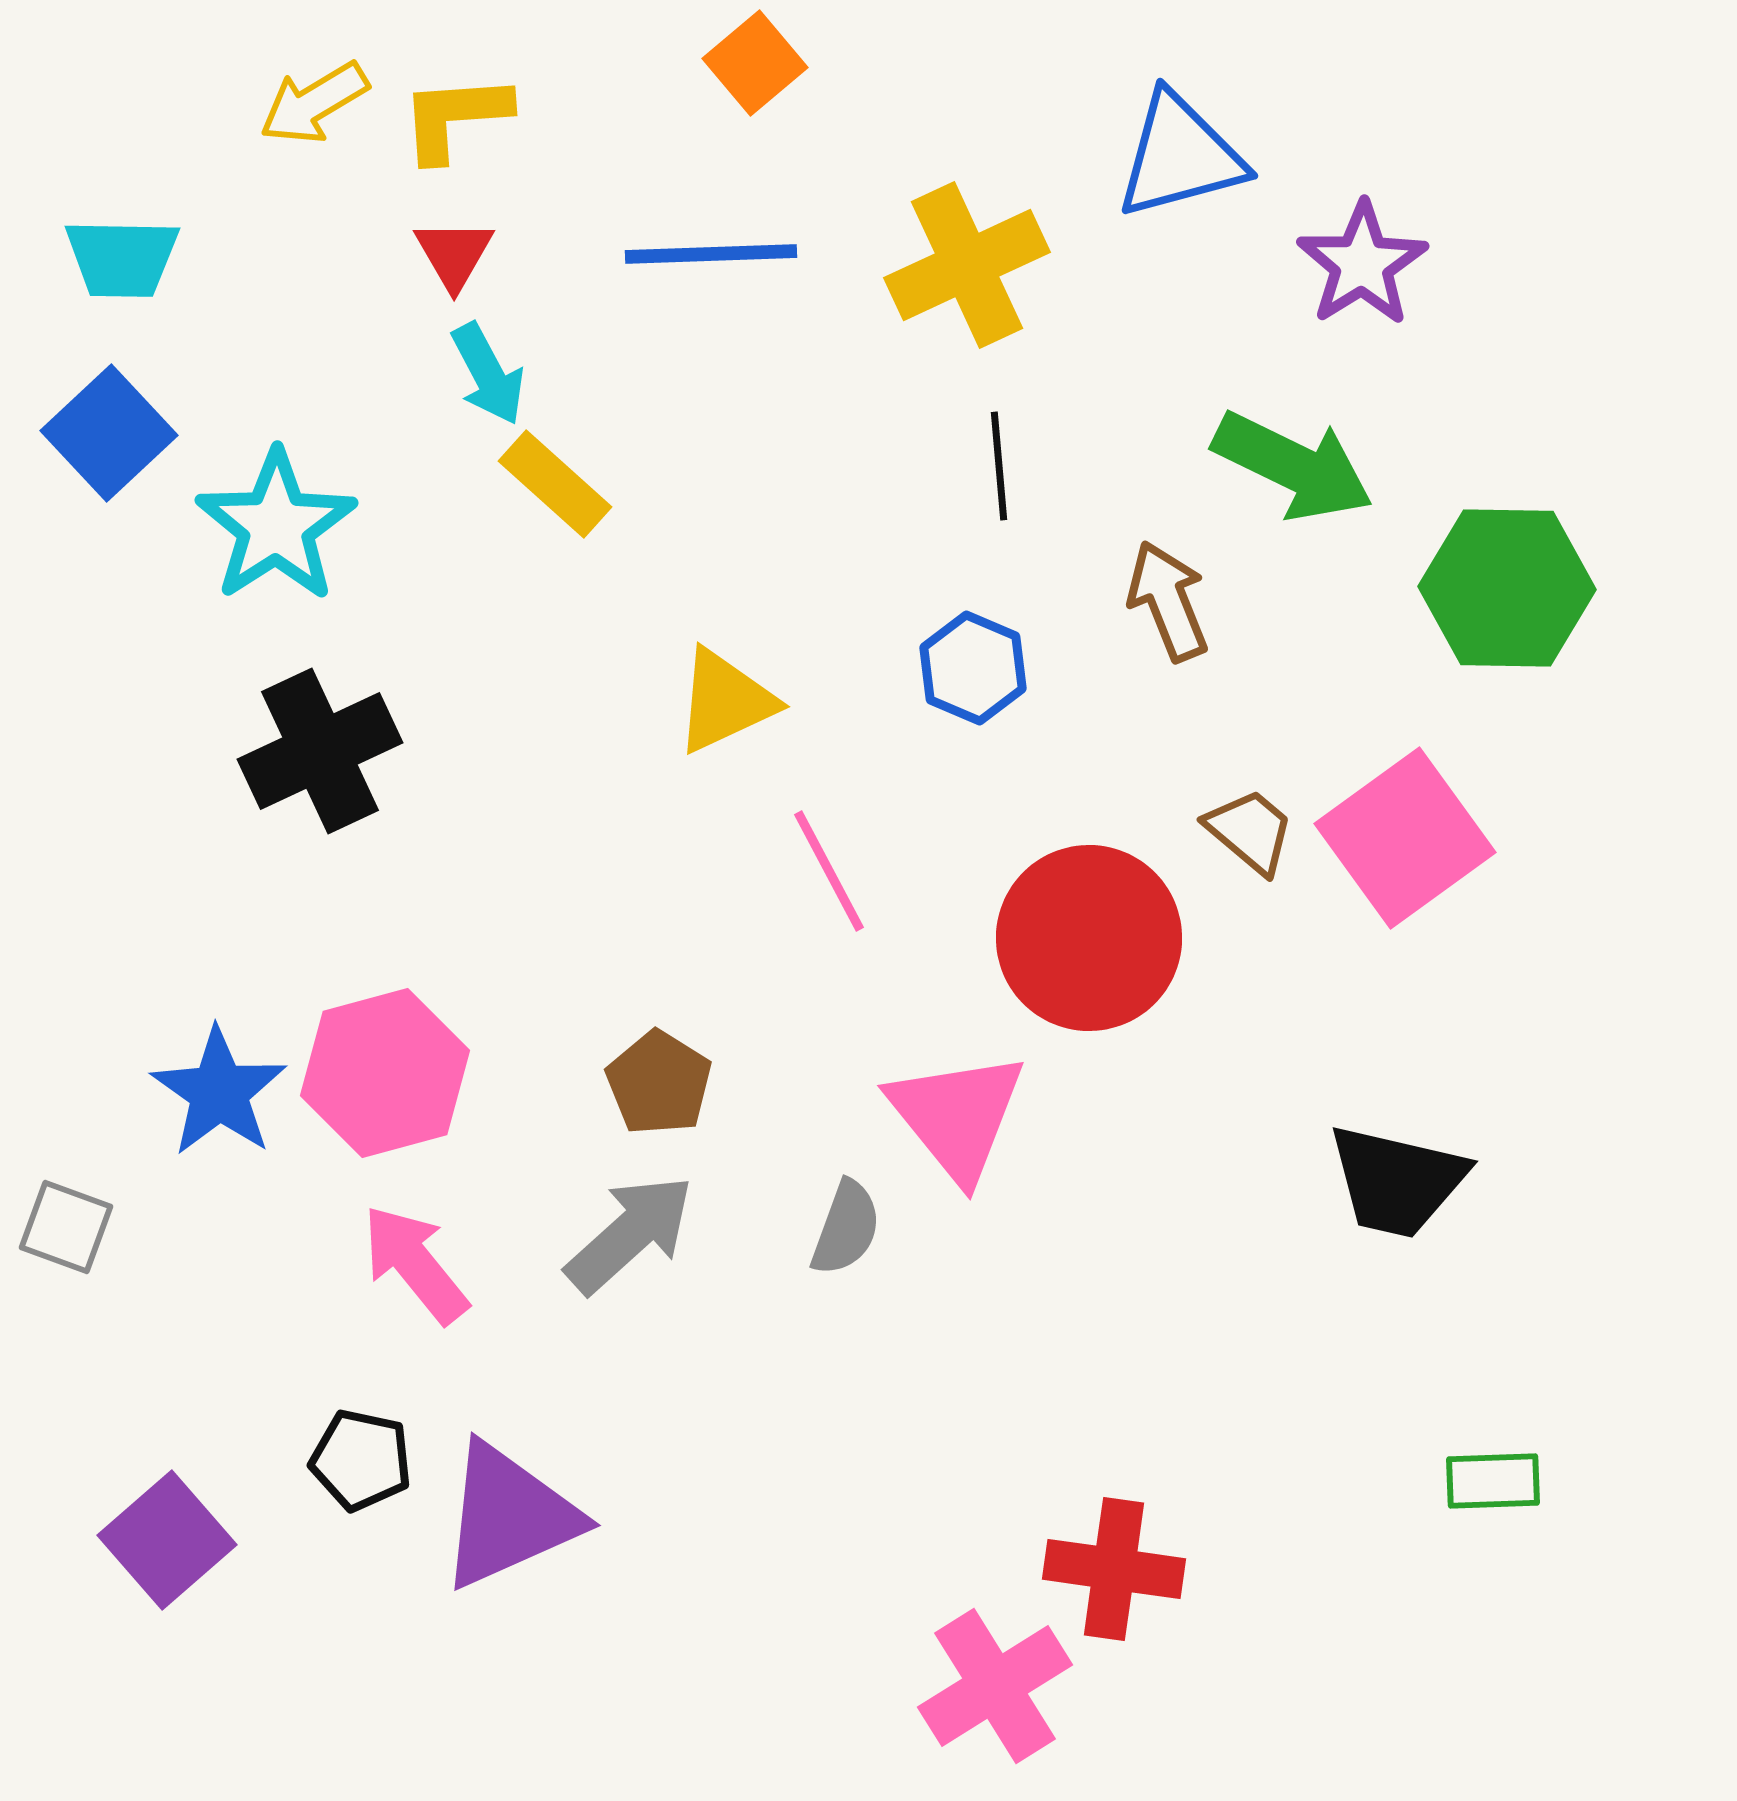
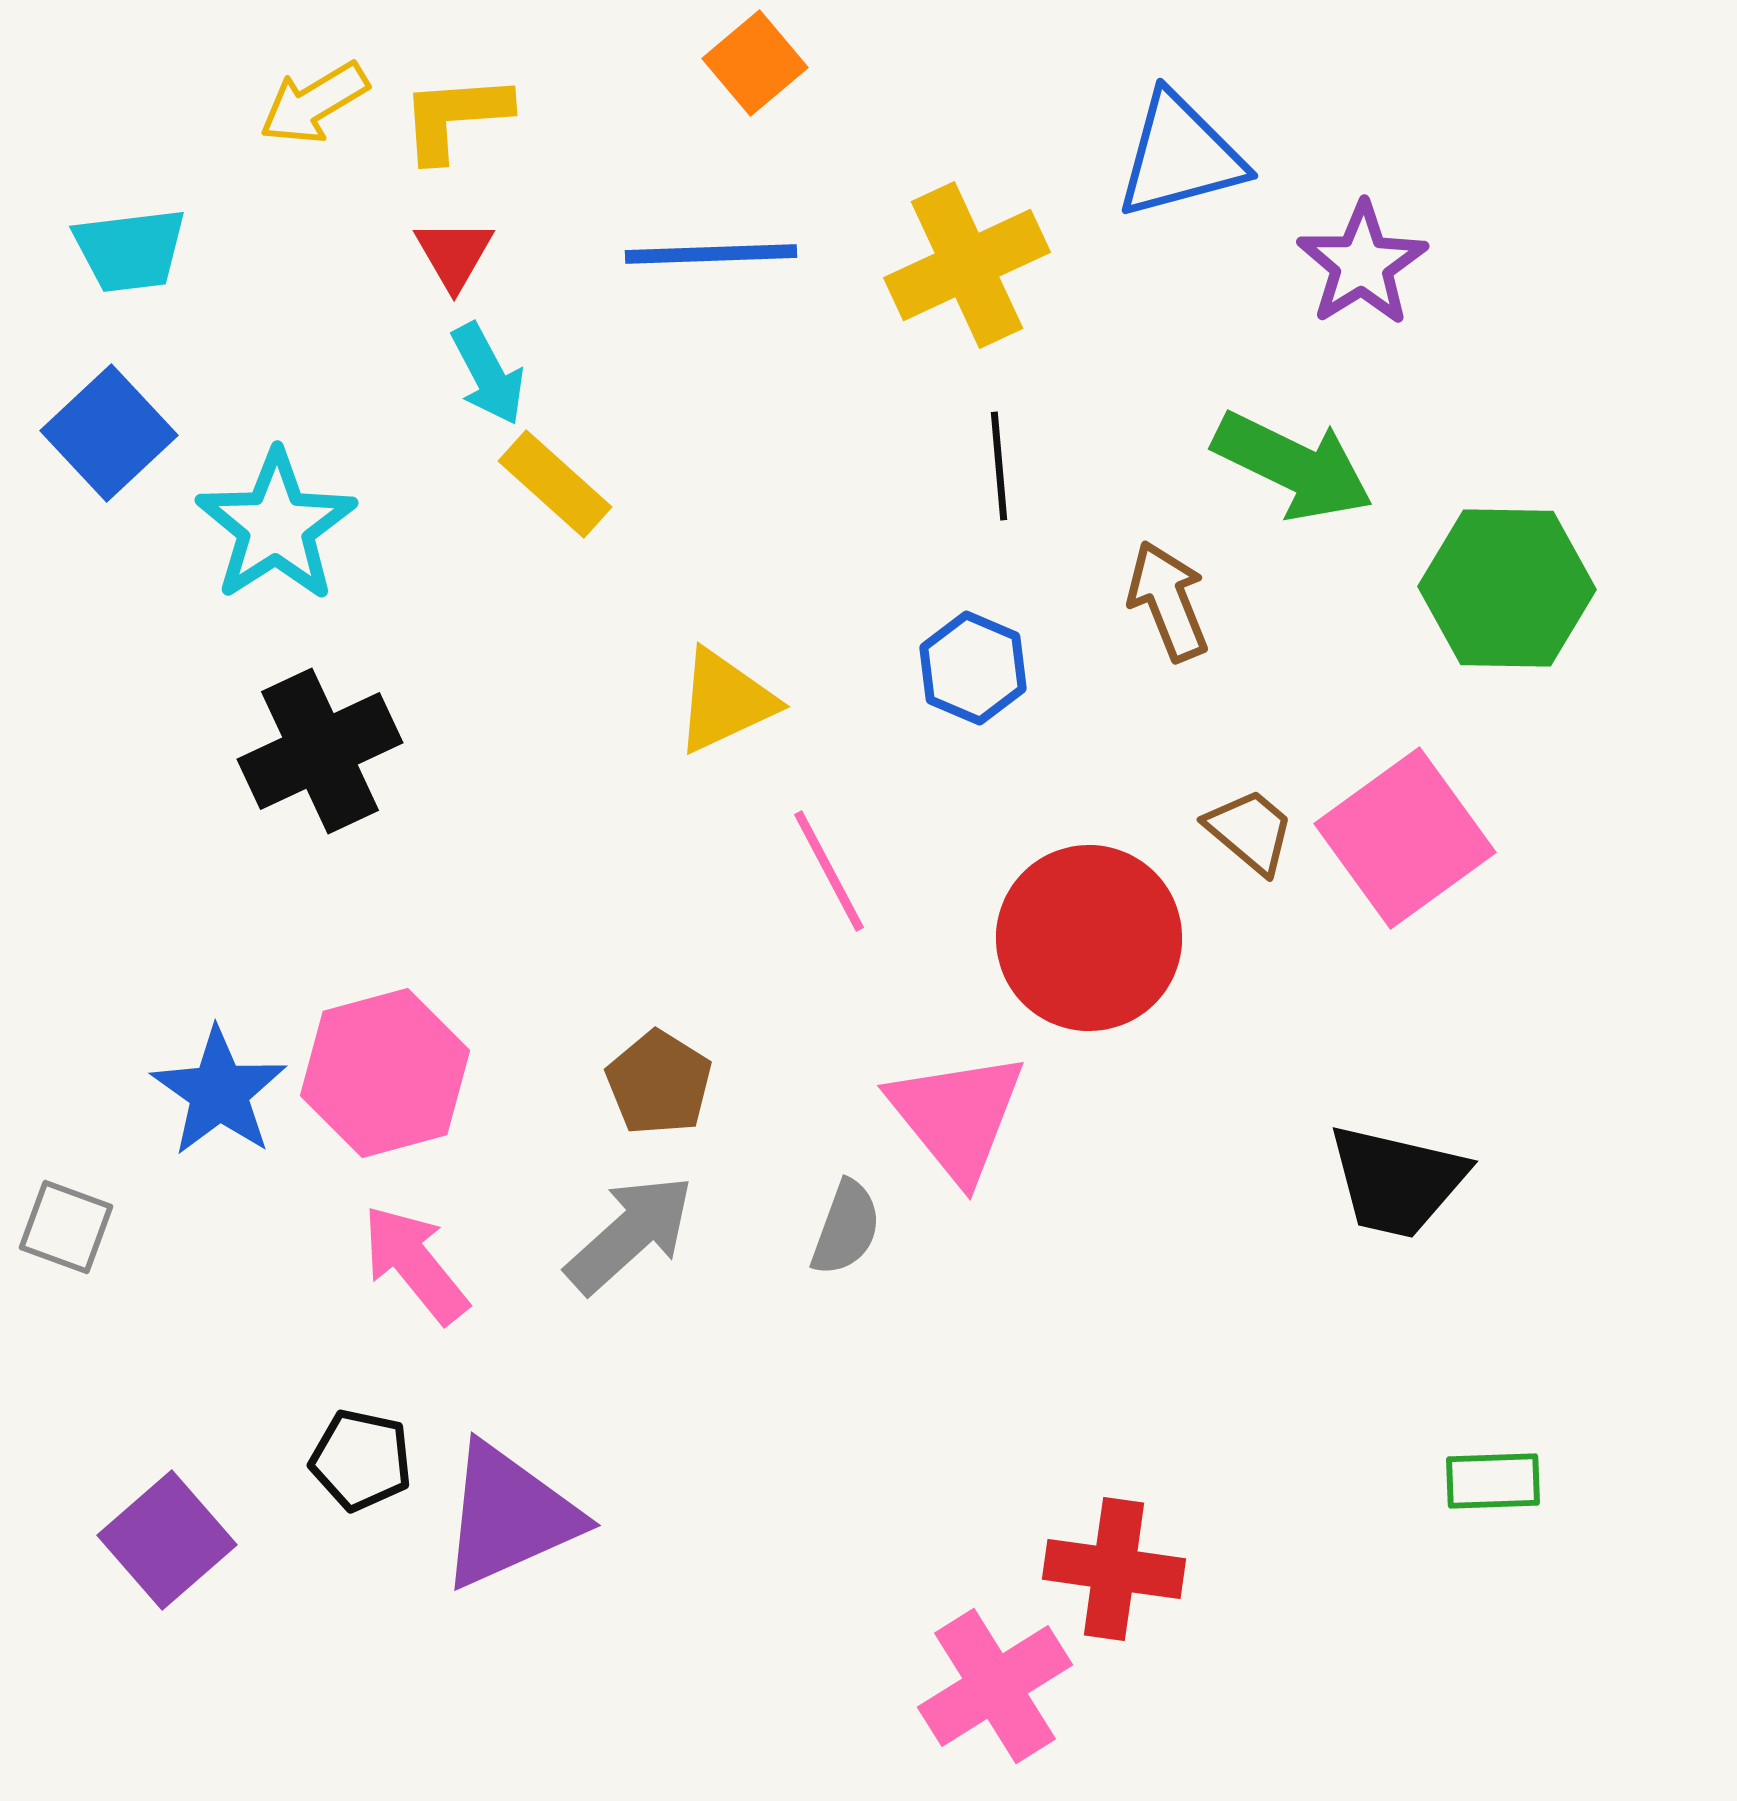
cyan trapezoid: moved 8 px right, 8 px up; rotated 8 degrees counterclockwise
